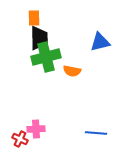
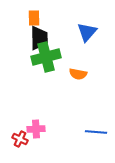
blue triangle: moved 13 px left, 10 px up; rotated 35 degrees counterclockwise
orange semicircle: moved 6 px right, 3 px down
blue line: moved 1 px up
